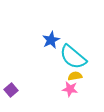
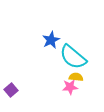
yellow semicircle: moved 1 px right, 1 px down; rotated 16 degrees clockwise
pink star: moved 2 px up; rotated 14 degrees counterclockwise
